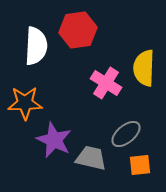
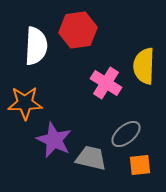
yellow semicircle: moved 2 px up
